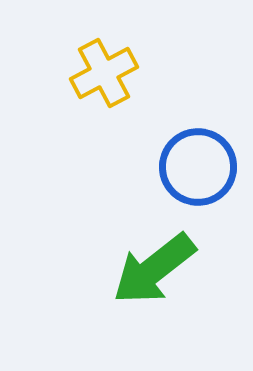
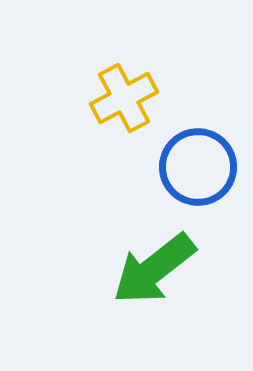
yellow cross: moved 20 px right, 25 px down
